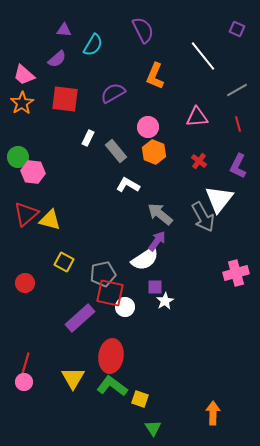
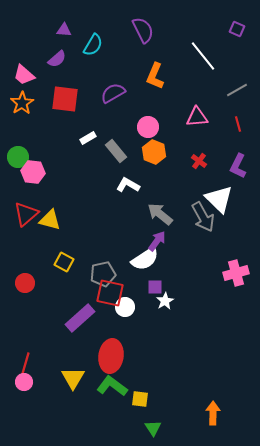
white rectangle at (88, 138): rotated 35 degrees clockwise
white triangle at (219, 199): rotated 24 degrees counterclockwise
yellow square at (140, 399): rotated 12 degrees counterclockwise
